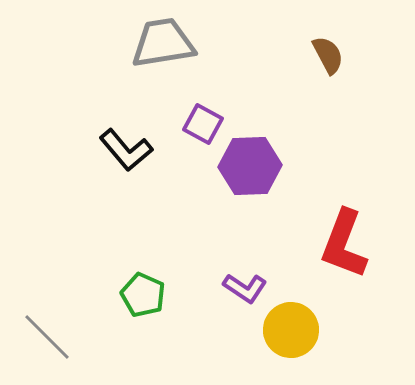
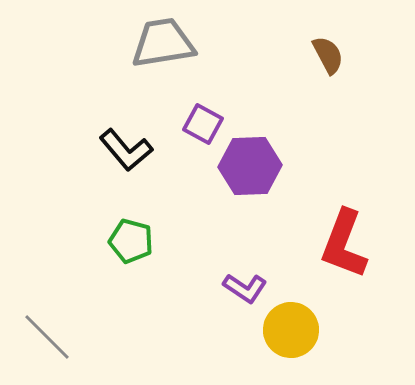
green pentagon: moved 12 px left, 54 px up; rotated 9 degrees counterclockwise
